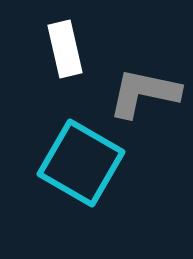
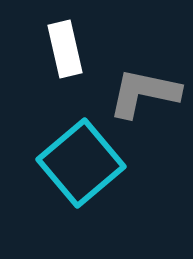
cyan square: rotated 20 degrees clockwise
